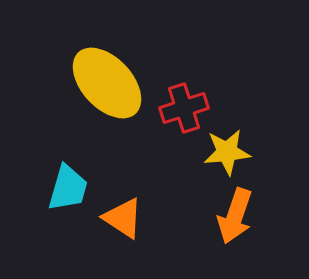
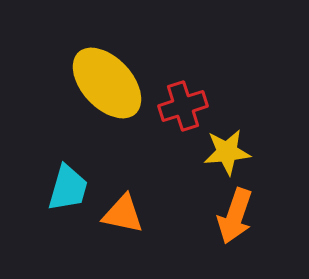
red cross: moved 1 px left, 2 px up
orange triangle: moved 4 px up; rotated 21 degrees counterclockwise
